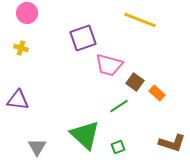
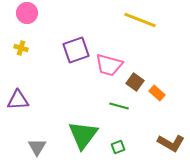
purple square: moved 7 px left, 12 px down
purple triangle: rotated 10 degrees counterclockwise
green line: rotated 48 degrees clockwise
green triangle: moved 2 px left; rotated 24 degrees clockwise
brown L-shape: moved 1 px left; rotated 12 degrees clockwise
